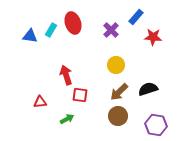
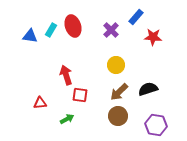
red ellipse: moved 3 px down
red triangle: moved 1 px down
